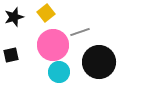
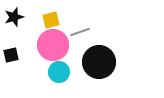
yellow square: moved 5 px right, 7 px down; rotated 24 degrees clockwise
